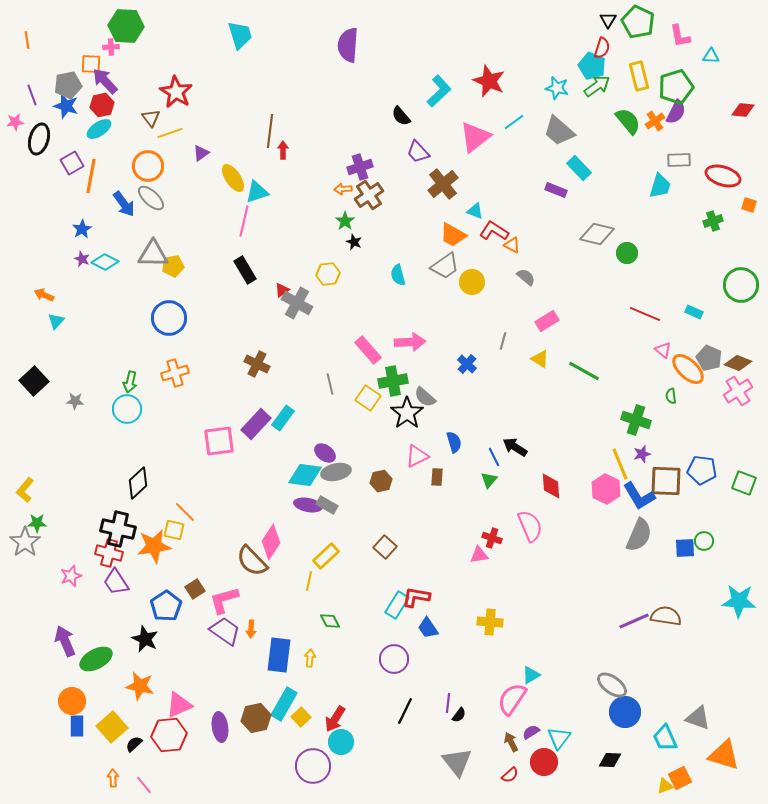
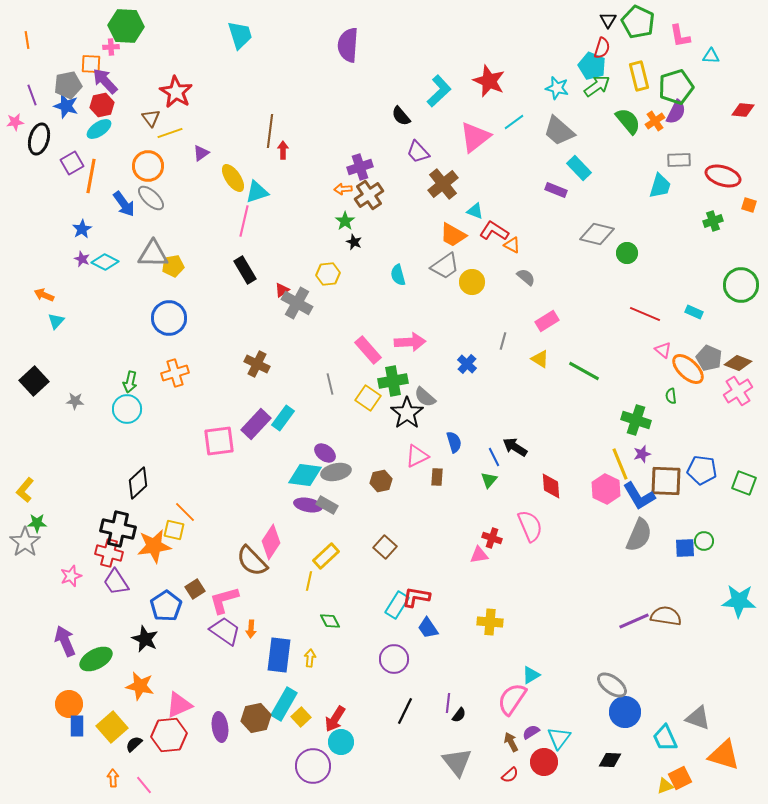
orange circle at (72, 701): moved 3 px left, 3 px down
